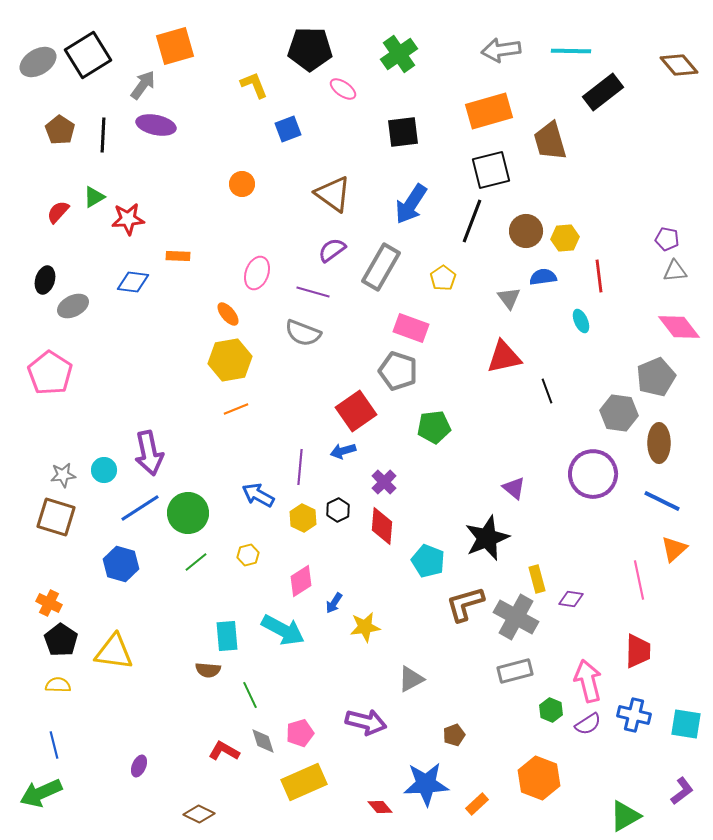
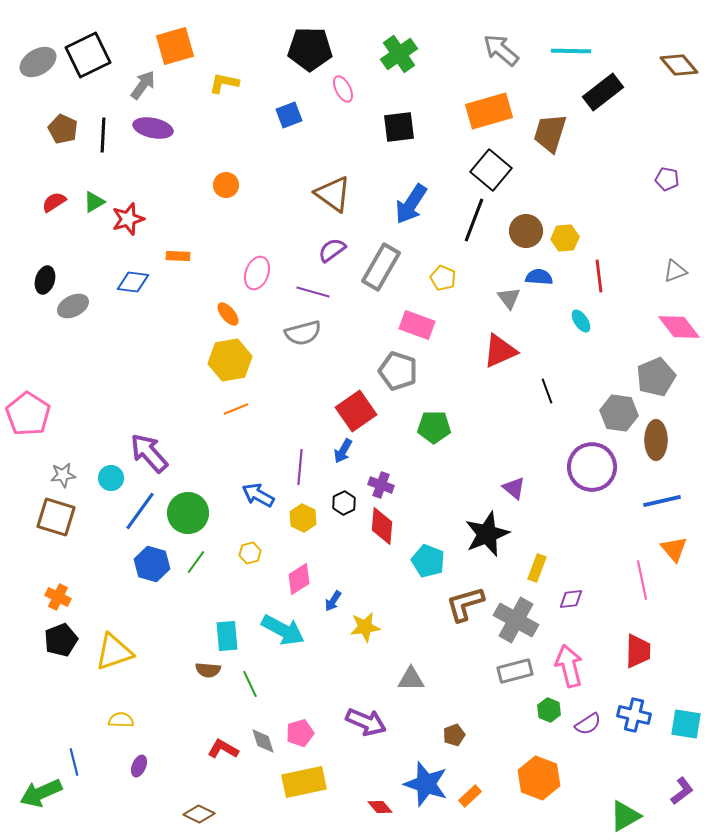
gray arrow at (501, 50): rotated 48 degrees clockwise
black square at (88, 55): rotated 6 degrees clockwise
yellow L-shape at (254, 85): moved 30 px left, 2 px up; rotated 56 degrees counterclockwise
pink ellipse at (343, 89): rotated 28 degrees clockwise
purple ellipse at (156, 125): moved 3 px left, 3 px down
blue square at (288, 129): moved 1 px right, 14 px up
brown pentagon at (60, 130): moved 3 px right, 1 px up; rotated 8 degrees counterclockwise
black square at (403, 132): moved 4 px left, 5 px up
brown trapezoid at (550, 141): moved 8 px up; rotated 33 degrees clockwise
black square at (491, 170): rotated 36 degrees counterclockwise
orange circle at (242, 184): moved 16 px left, 1 px down
green triangle at (94, 197): moved 5 px down
red semicircle at (58, 212): moved 4 px left, 10 px up; rotated 15 degrees clockwise
red star at (128, 219): rotated 12 degrees counterclockwise
black line at (472, 221): moved 2 px right, 1 px up
purple pentagon at (667, 239): moved 60 px up
gray triangle at (675, 271): rotated 15 degrees counterclockwise
blue semicircle at (543, 277): moved 4 px left; rotated 12 degrees clockwise
yellow pentagon at (443, 278): rotated 15 degrees counterclockwise
cyan ellipse at (581, 321): rotated 10 degrees counterclockwise
pink rectangle at (411, 328): moved 6 px right, 3 px up
gray semicircle at (303, 333): rotated 36 degrees counterclockwise
red triangle at (504, 357): moved 4 px left, 6 px up; rotated 12 degrees counterclockwise
pink pentagon at (50, 373): moved 22 px left, 41 px down
green pentagon at (434, 427): rotated 8 degrees clockwise
brown ellipse at (659, 443): moved 3 px left, 3 px up
blue arrow at (343, 451): rotated 45 degrees counterclockwise
purple arrow at (149, 453): rotated 150 degrees clockwise
cyan circle at (104, 470): moved 7 px right, 8 px down
purple circle at (593, 474): moved 1 px left, 7 px up
purple cross at (384, 482): moved 3 px left, 3 px down; rotated 25 degrees counterclockwise
blue line at (662, 501): rotated 39 degrees counterclockwise
blue line at (140, 508): moved 3 px down; rotated 21 degrees counterclockwise
black hexagon at (338, 510): moved 6 px right, 7 px up
black star at (487, 538): moved 4 px up
orange triangle at (674, 549): rotated 28 degrees counterclockwise
yellow hexagon at (248, 555): moved 2 px right, 2 px up
green line at (196, 562): rotated 15 degrees counterclockwise
blue hexagon at (121, 564): moved 31 px right
yellow rectangle at (537, 579): moved 11 px up; rotated 36 degrees clockwise
pink line at (639, 580): moved 3 px right
pink diamond at (301, 581): moved 2 px left, 2 px up
purple diamond at (571, 599): rotated 15 degrees counterclockwise
orange cross at (49, 603): moved 9 px right, 6 px up
blue arrow at (334, 603): moved 1 px left, 2 px up
gray cross at (516, 617): moved 3 px down
black pentagon at (61, 640): rotated 16 degrees clockwise
yellow triangle at (114, 652): rotated 27 degrees counterclockwise
gray triangle at (411, 679): rotated 28 degrees clockwise
pink arrow at (588, 681): moved 19 px left, 15 px up
yellow semicircle at (58, 685): moved 63 px right, 35 px down
green line at (250, 695): moved 11 px up
green hexagon at (551, 710): moved 2 px left
purple arrow at (366, 722): rotated 9 degrees clockwise
blue line at (54, 745): moved 20 px right, 17 px down
red L-shape at (224, 751): moved 1 px left, 2 px up
yellow rectangle at (304, 782): rotated 12 degrees clockwise
blue star at (426, 784): rotated 21 degrees clockwise
orange rectangle at (477, 804): moved 7 px left, 8 px up
